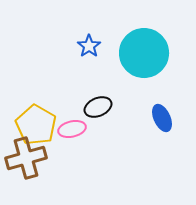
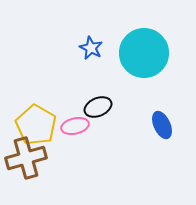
blue star: moved 2 px right, 2 px down; rotated 10 degrees counterclockwise
blue ellipse: moved 7 px down
pink ellipse: moved 3 px right, 3 px up
